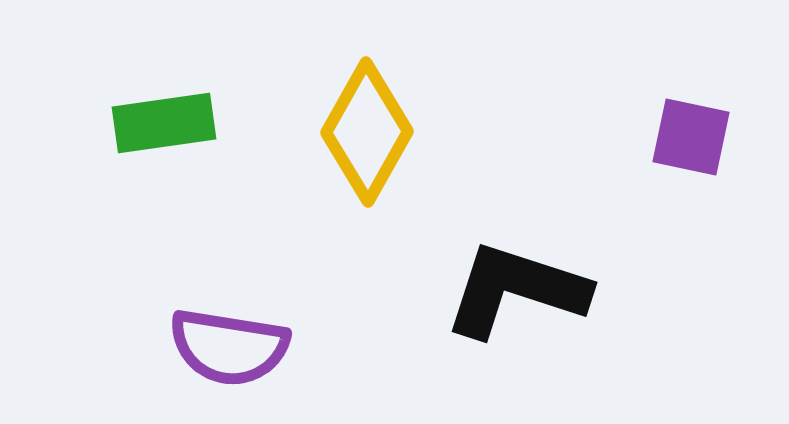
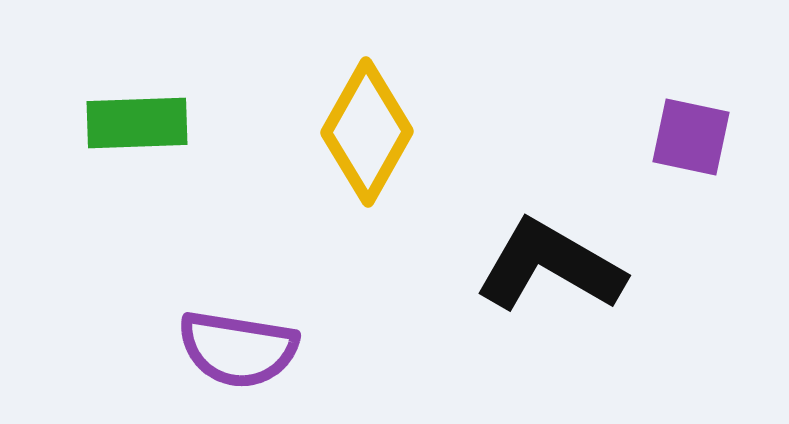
green rectangle: moved 27 px left; rotated 6 degrees clockwise
black L-shape: moved 34 px right, 24 px up; rotated 12 degrees clockwise
purple semicircle: moved 9 px right, 2 px down
